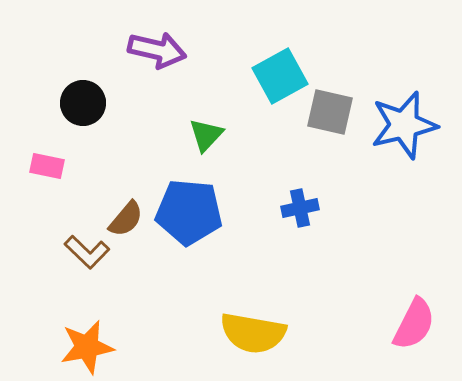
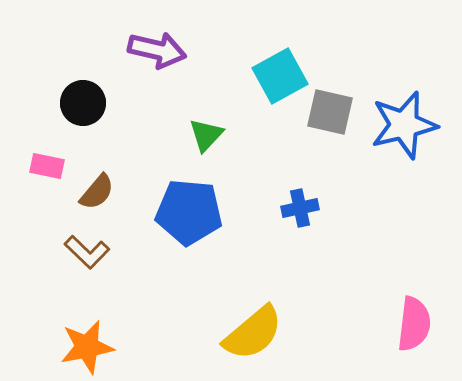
brown semicircle: moved 29 px left, 27 px up
pink semicircle: rotated 20 degrees counterclockwise
yellow semicircle: rotated 50 degrees counterclockwise
